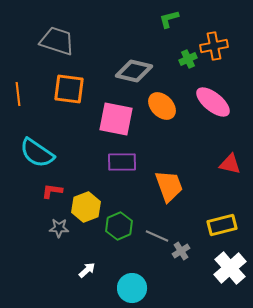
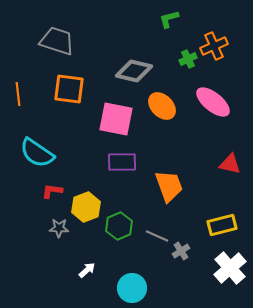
orange cross: rotated 12 degrees counterclockwise
